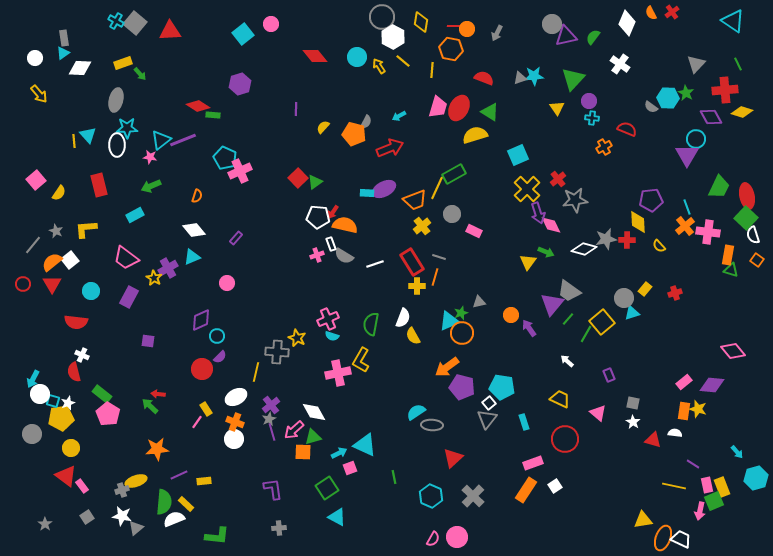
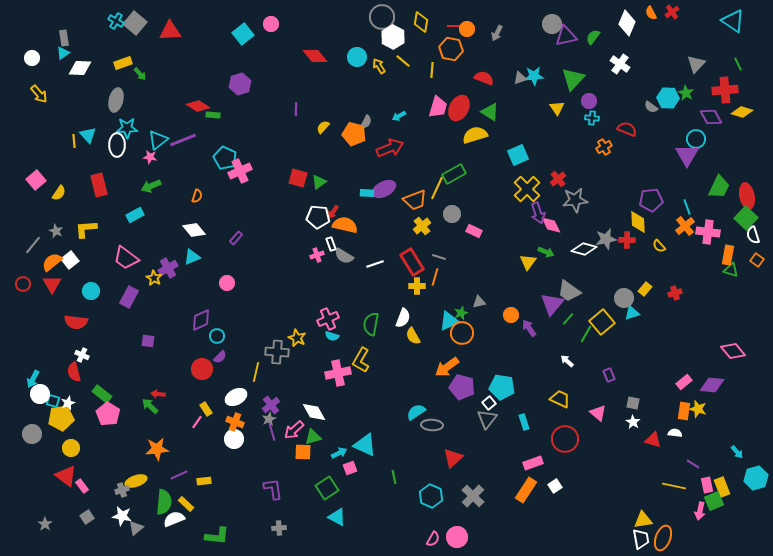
white circle at (35, 58): moved 3 px left
cyan triangle at (161, 140): moved 3 px left
red square at (298, 178): rotated 30 degrees counterclockwise
green triangle at (315, 182): moved 4 px right
white trapezoid at (681, 539): moved 40 px left; rotated 55 degrees clockwise
